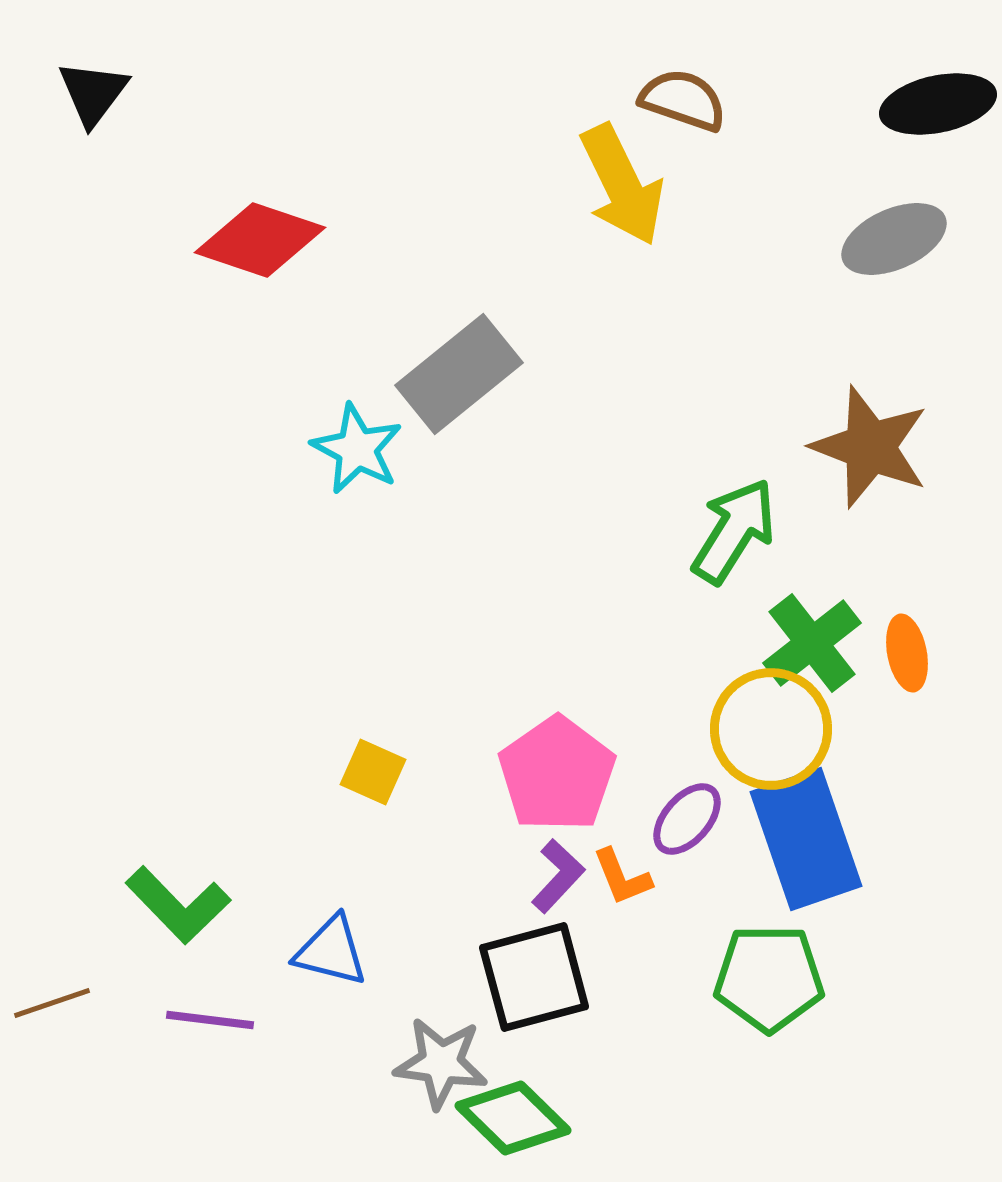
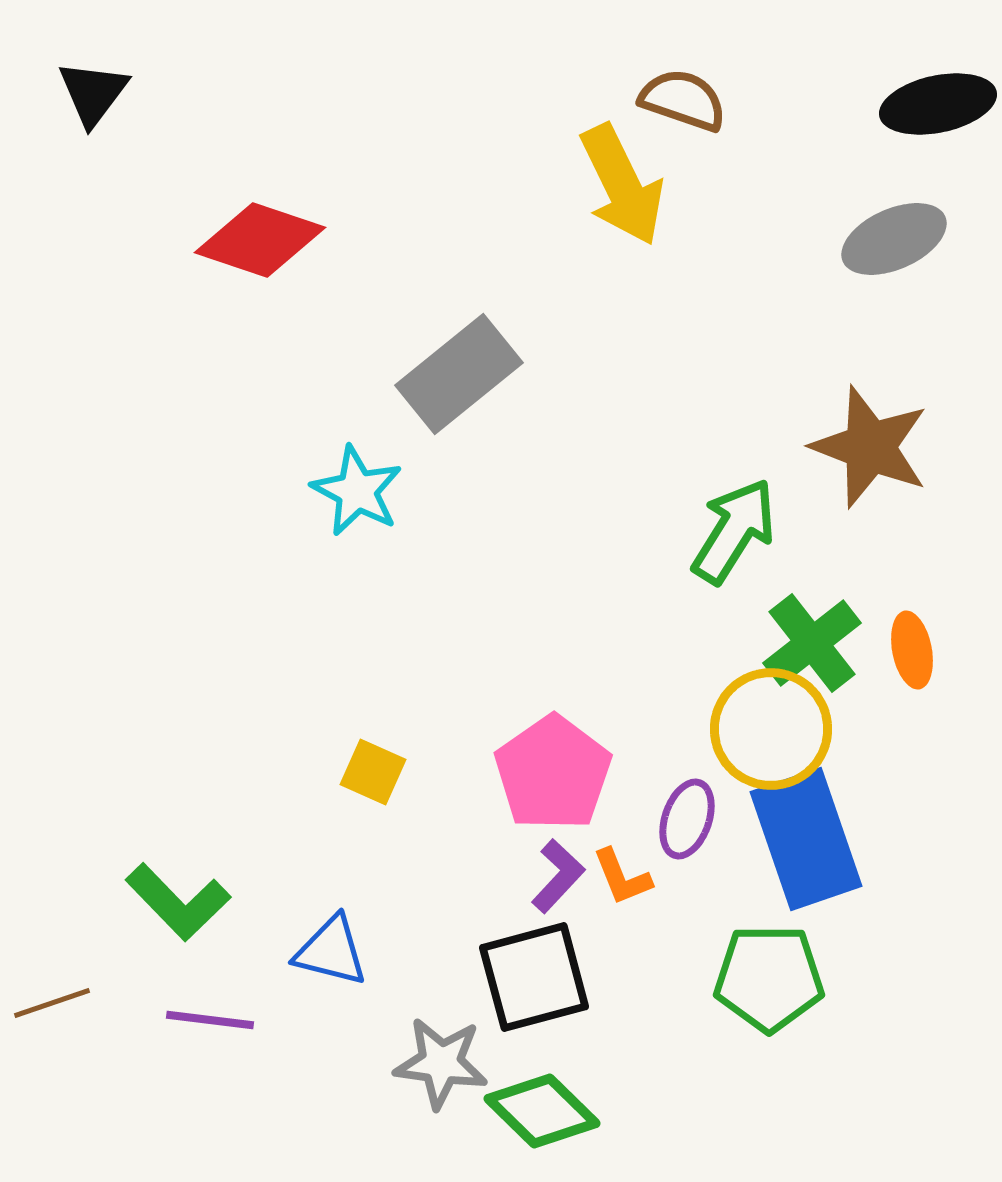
cyan star: moved 42 px down
orange ellipse: moved 5 px right, 3 px up
pink pentagon: moved 4 px left, 1 px up
purple ellipse: rotated 22 degrees counterclockwise
green L-shape: moved 3 px up
green diamond: moved 29 px right, 7 px up
